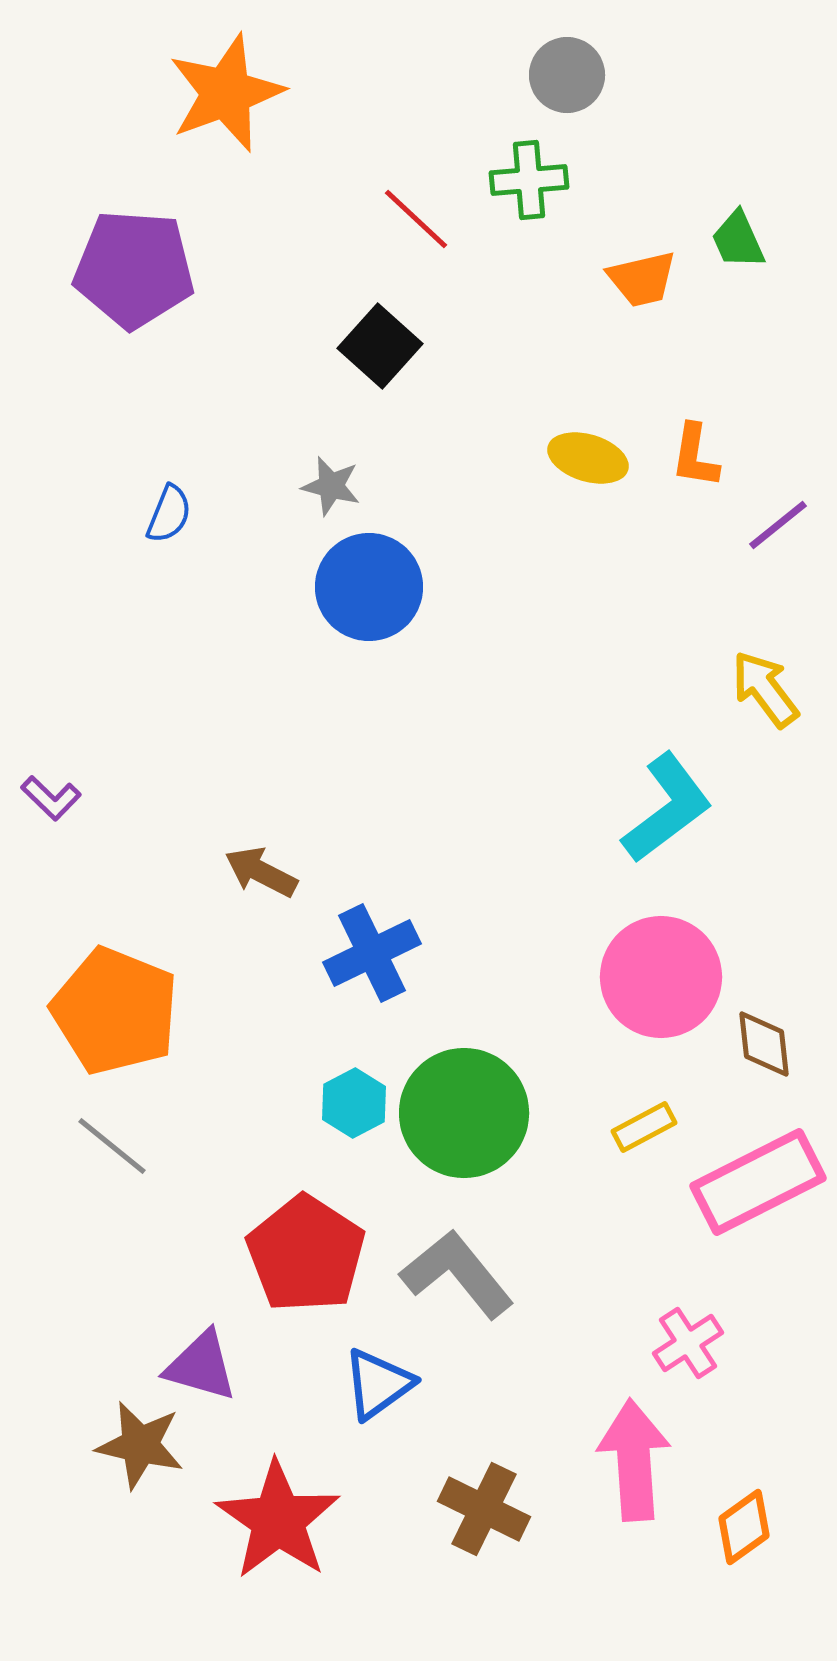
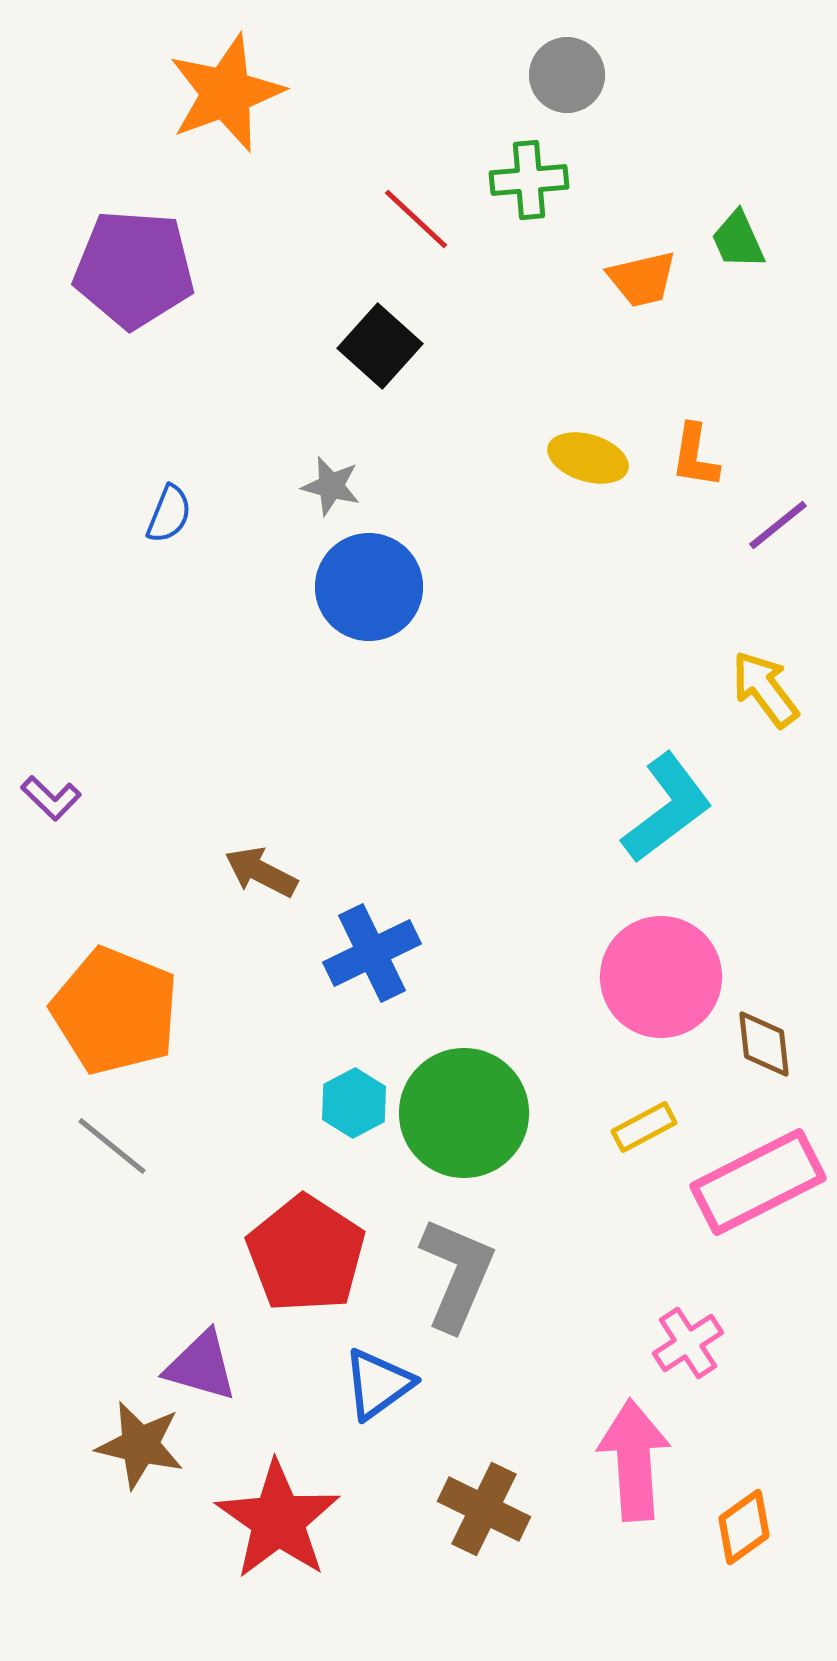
gray L-shape: rotated 62 degrees clockwise
